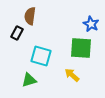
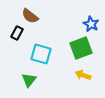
brown semicircle: rotated 60 degrees counterclockwise
green square: rotated 25 degrees counterclockwise
cyan square: moved 2 px up
yellow arrow: moved 11 px right; rotated 21 degrees counterclockwise
green triangle: rotated 35 degrees counterclockwise
